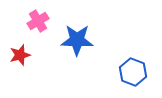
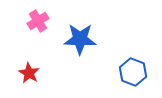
blue star: moved 3 px right, 1 px up
red star: moved 9 px right, 18 px down; rotated 25 degrees counterclockwise
